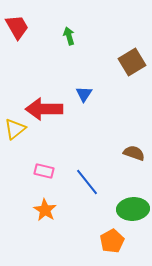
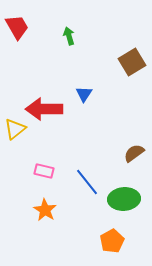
brown semicircle: rotated 55 degrees counterclockwise
green ellipse: moved 9 px left, 10 px up
